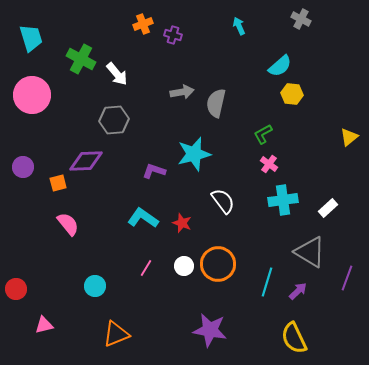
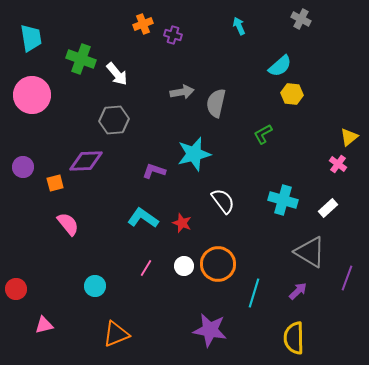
cyan trapezoid: rotated 8 degrees clockwise
green cross: rotated 8 degrees counterclockwise
pink cross: moved 69 px right
orange square: moved 3 px left
cyan cross: rotated 24 degrees clockwise
cyan line: moved 13 px left, 11 px down
yellow semicircle: rotated 24 degrees clockwise
